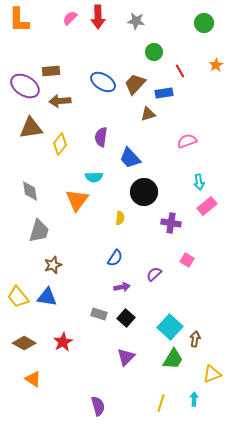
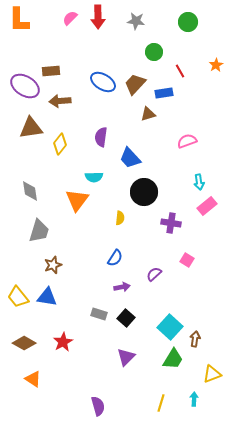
green circle at (204, 23): moved 16 px left, 1 px up
